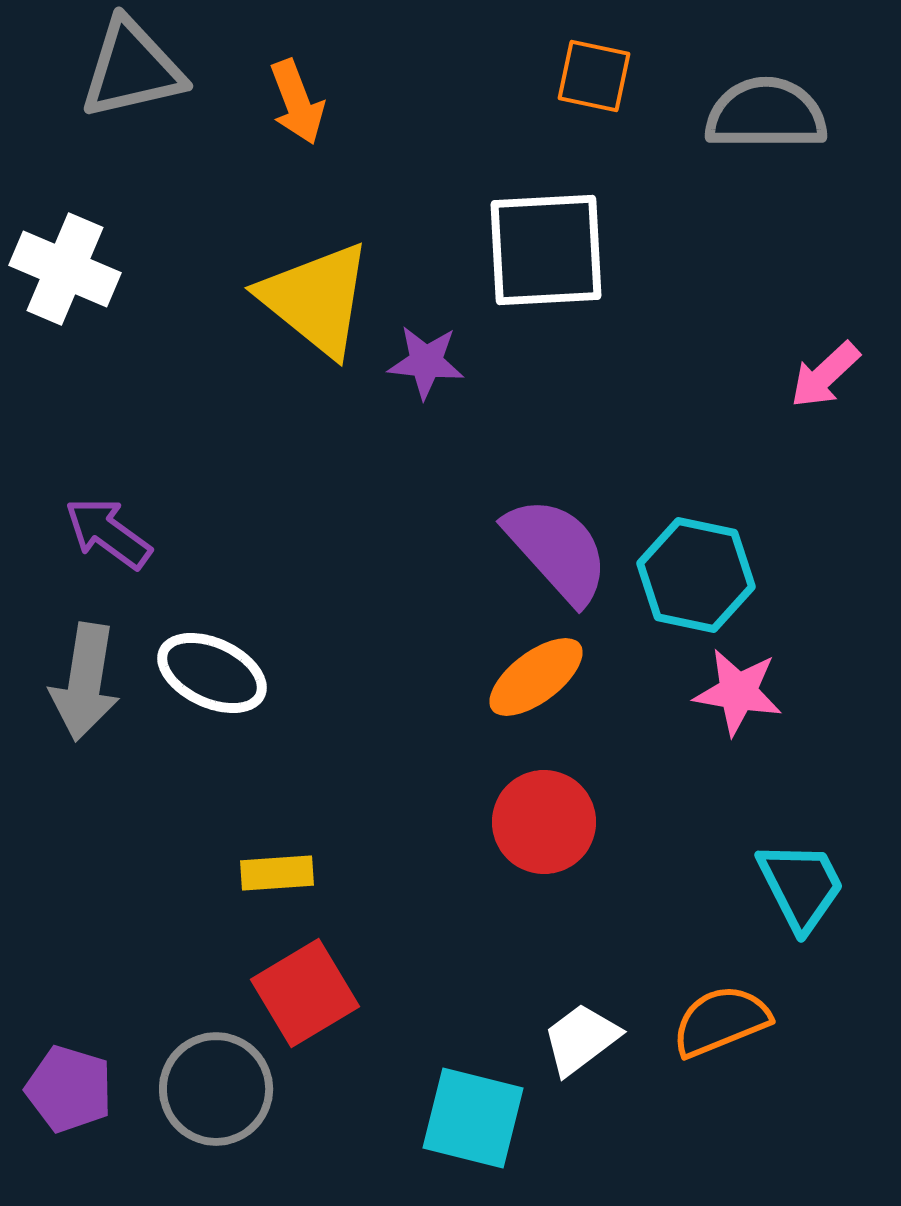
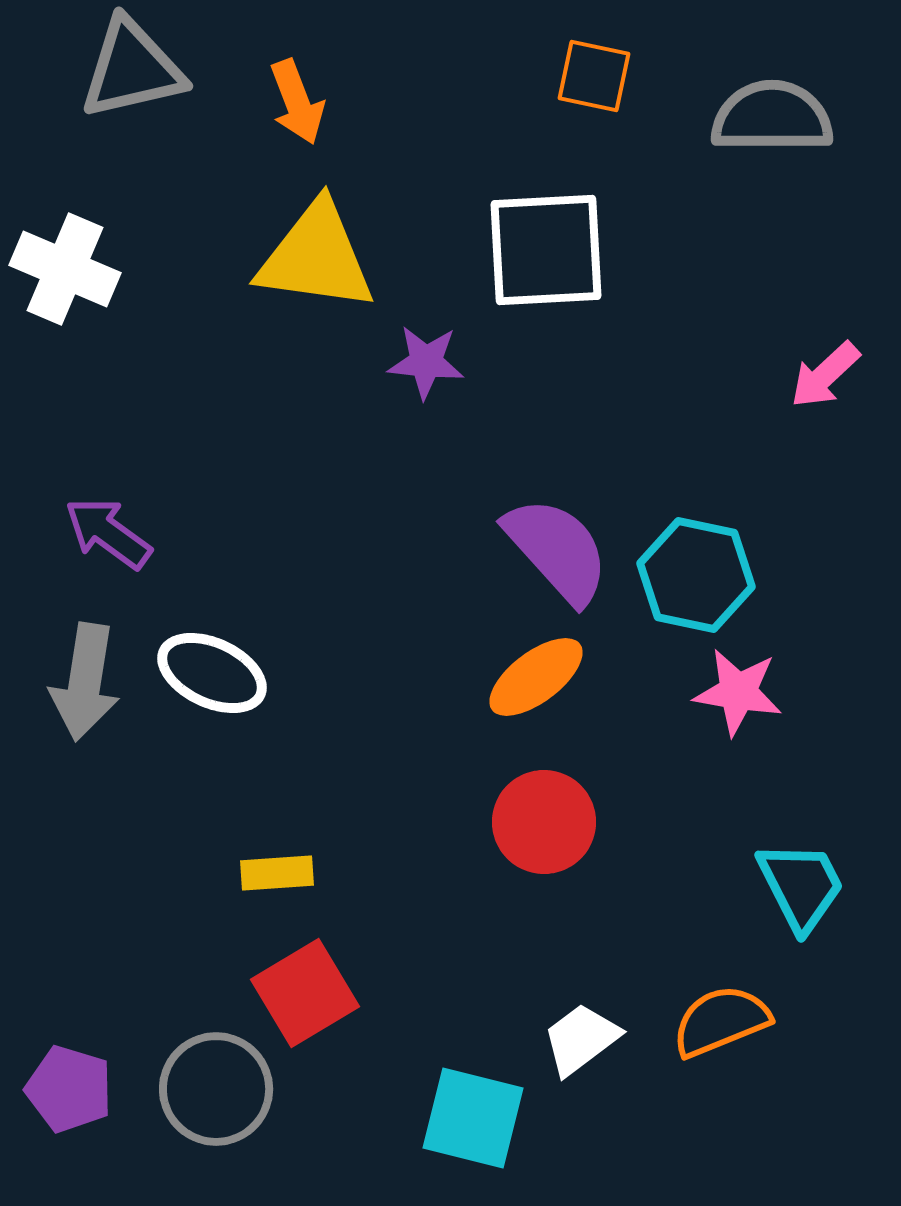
gray semicircle: moved 6 px right, 3 px down
yellow triangle: moved 42 px up; rotated 31 degrees counterclockwise
